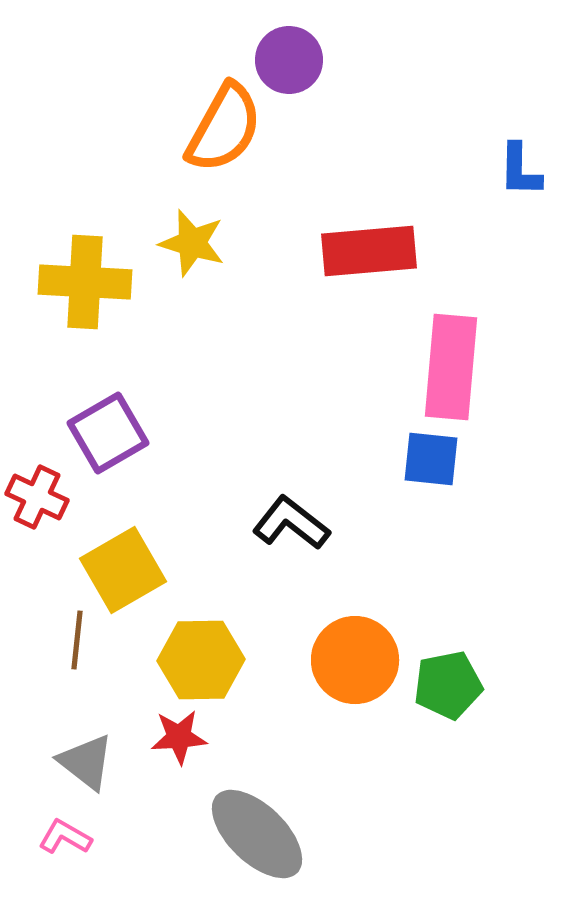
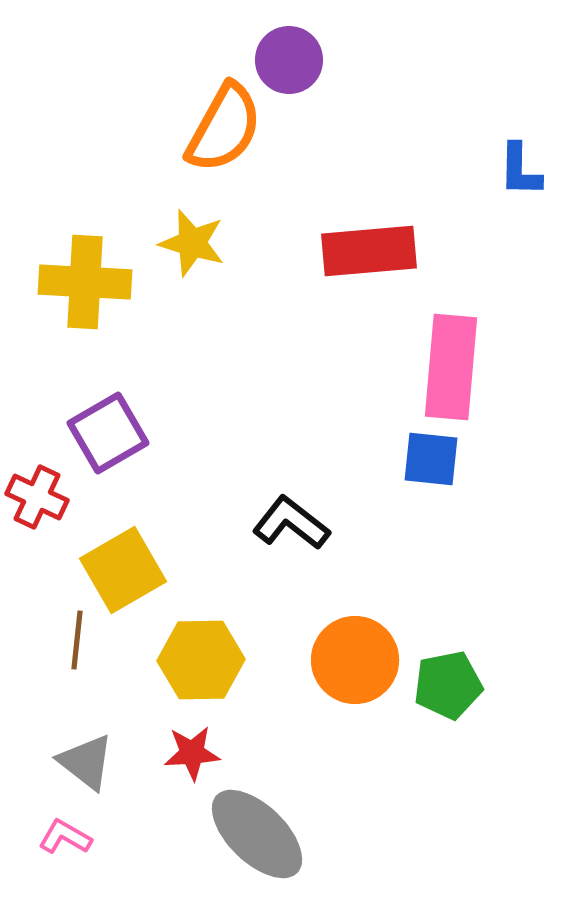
red star: moved 13 px right, 16 px down
